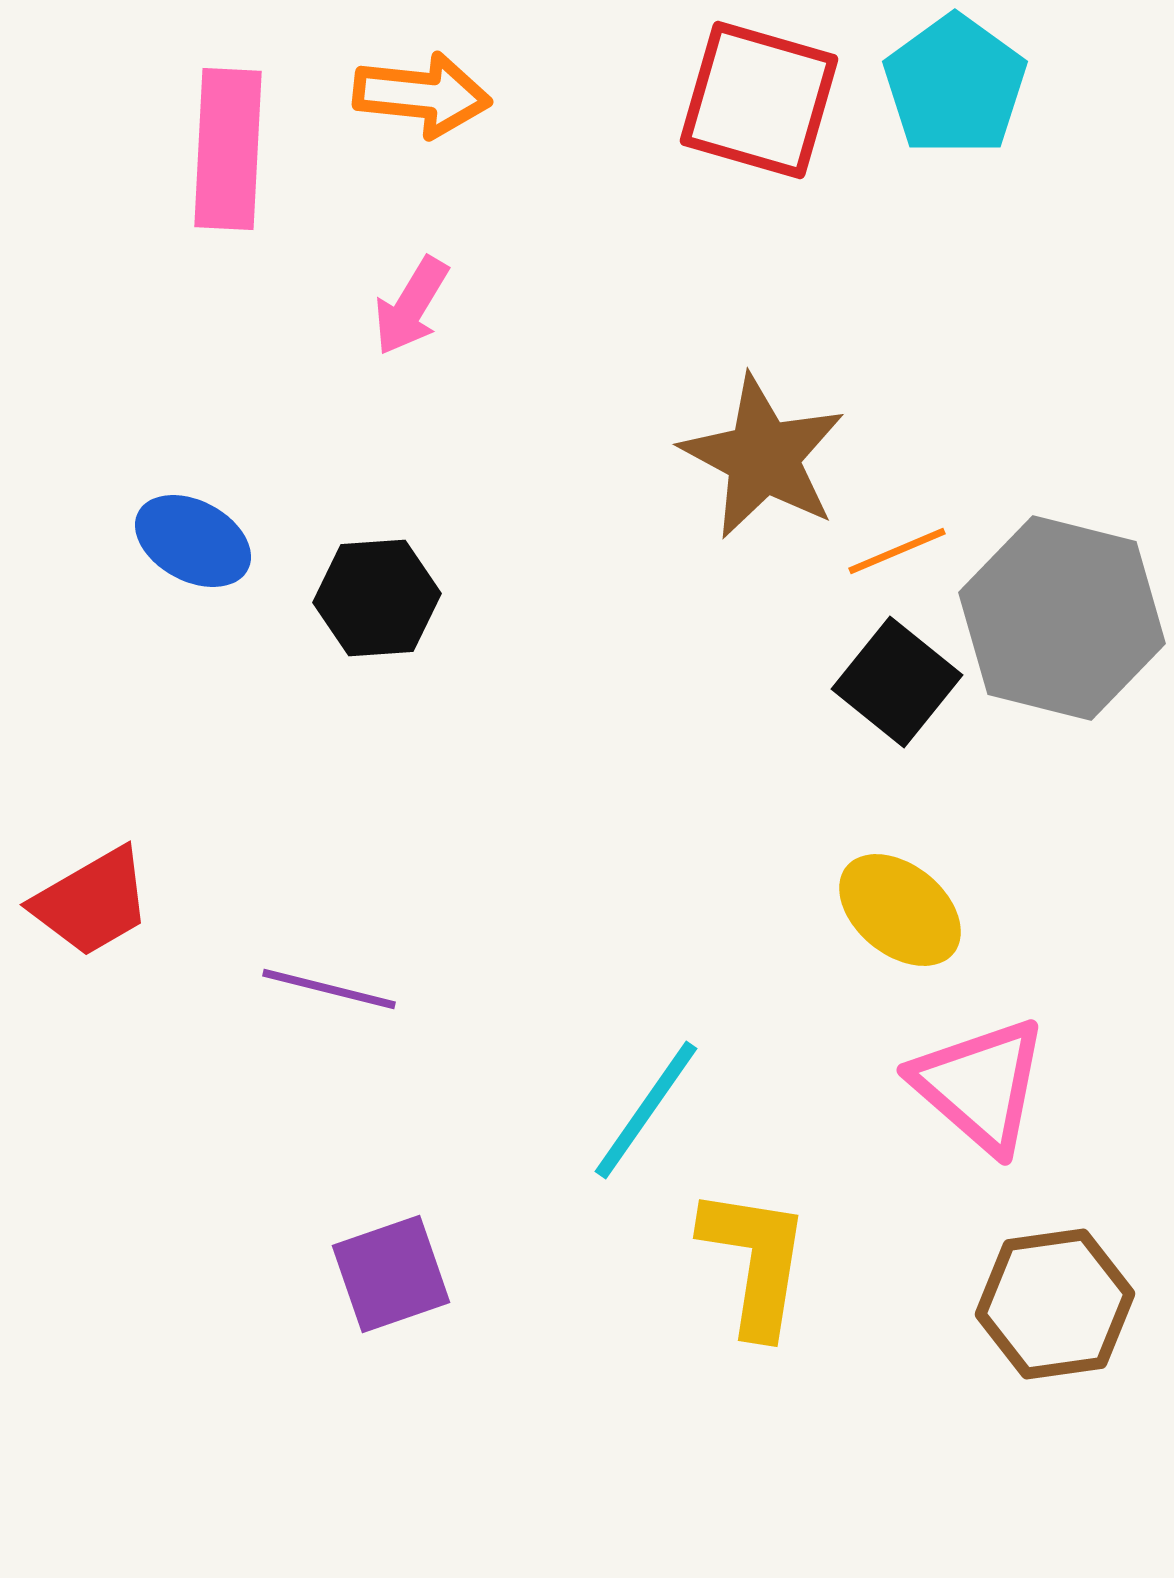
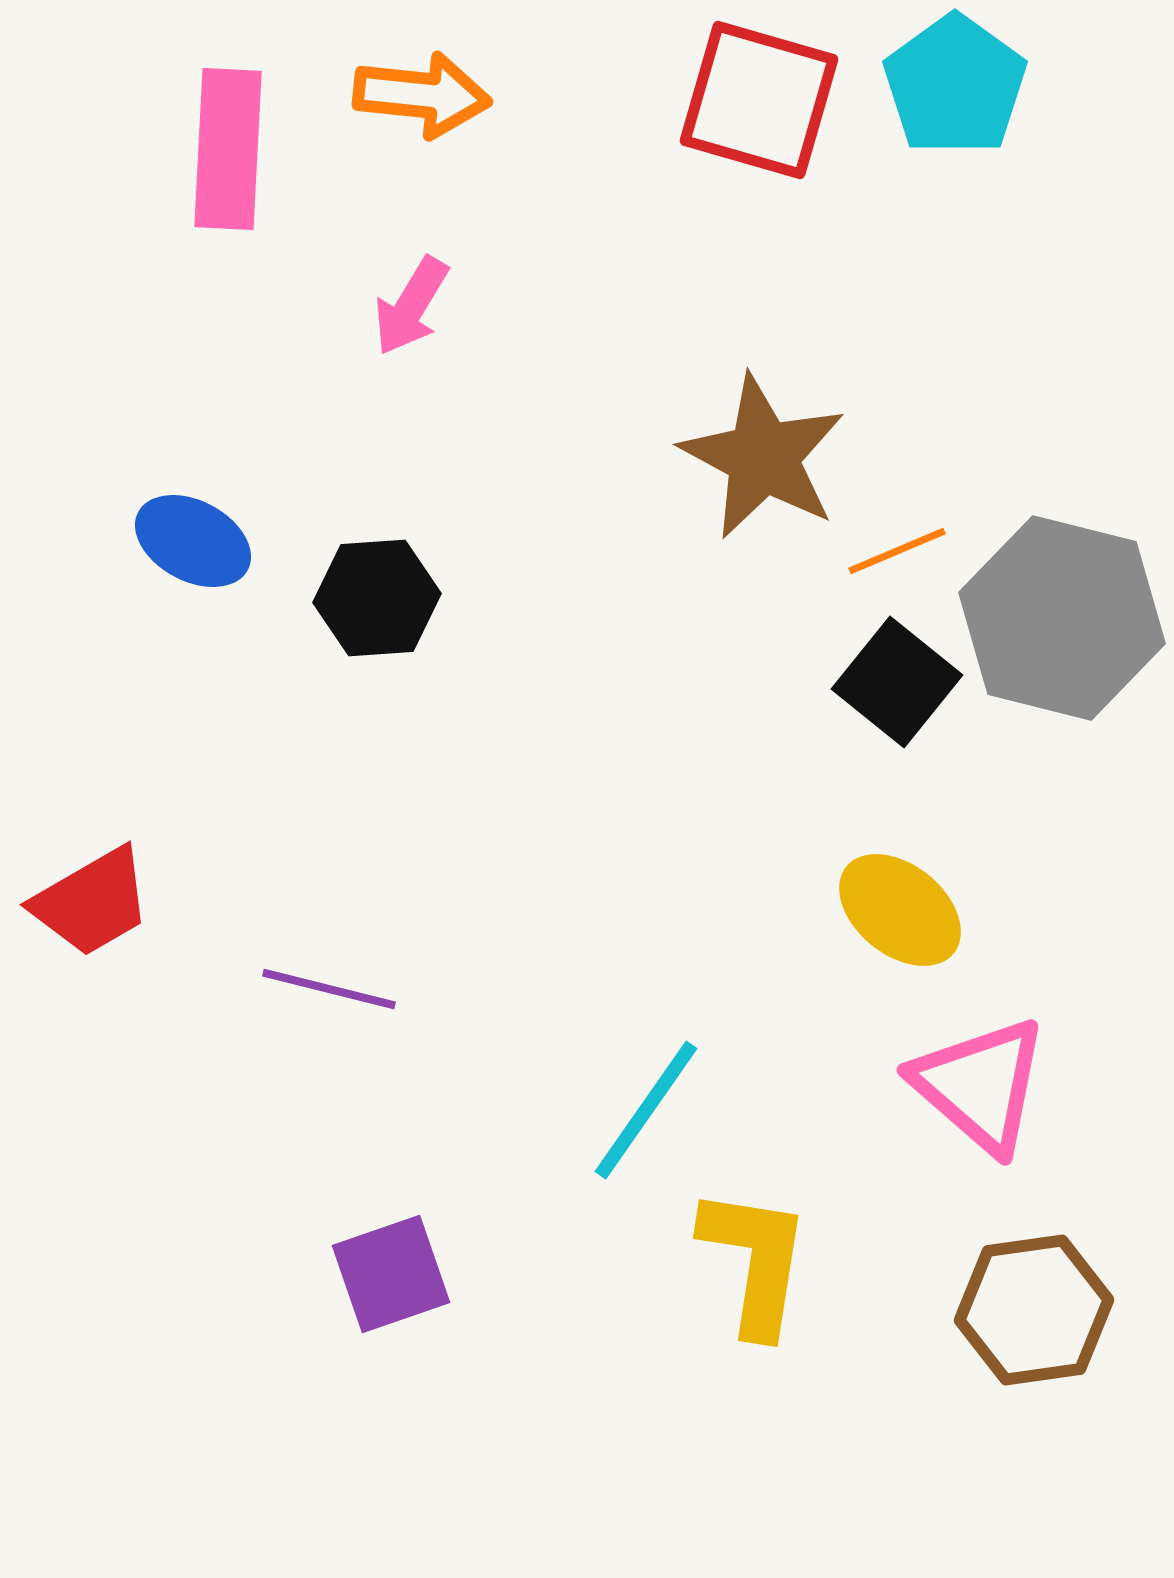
brown hexagon: moved 21 px left, 6 px down
